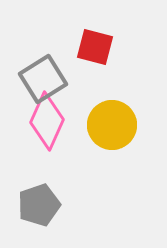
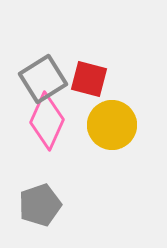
red square: moved 6 px left, 32 px down
gray pentagon: moved 1 px right
